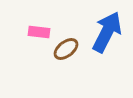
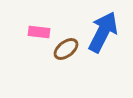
blue arrow: moved 4 px left
